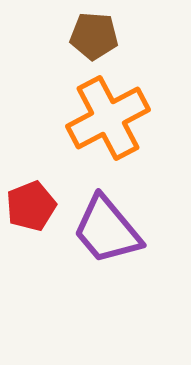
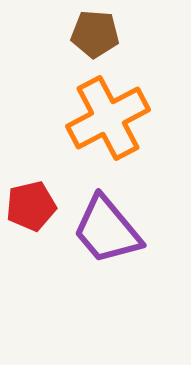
brown pentagon: moved 1 px right, 2 px up
red pentagon: rotated 9 degrees clockwise
